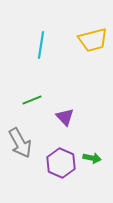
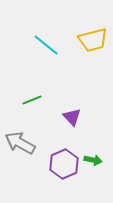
cyan line: moved 5 px right; rotated 60 degrees counterclockwise
purple triangle: moved 7 px right
gray arrow: rotated 148 degrees clockwise
green arrow: moved 1 px right, 2 px down
purple hexagon: moved 3 px right, 1 px down; rotated 12 degrees clockwise
